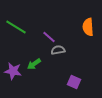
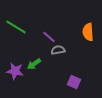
orange semicircle: moved 5 px down
purple star: moved 2 px right
